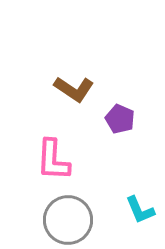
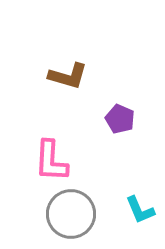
brown L-shape: moved 6 px left, 13 px up; rotated 18 degrees counterclockwise
pink L-shape: moved 2 px left, 1 px down
gray circle: moved 3 px right, 6 px up
